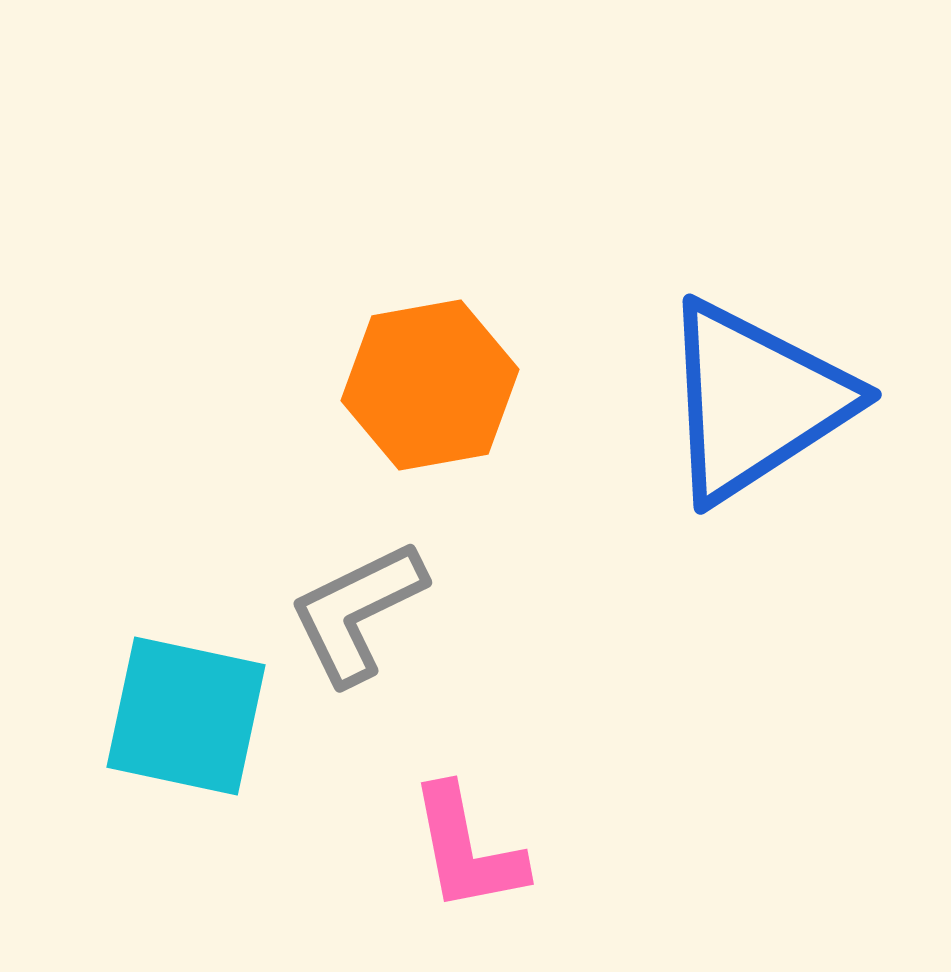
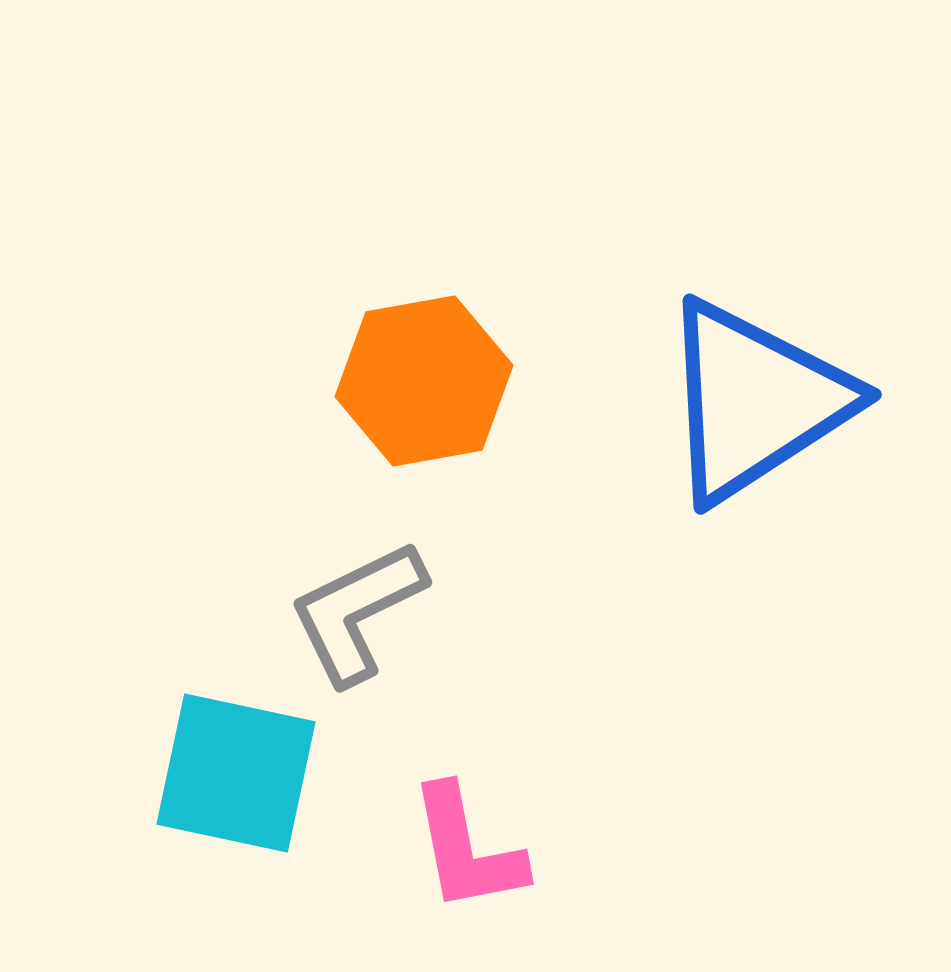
orange hexagon: moved 6 px left, 4 px up
cyan square: moved 50 px right, 57 px down
